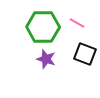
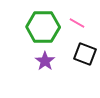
purple star: moved 1 px left, 2 px down; rotated 18 degrees clockwise
